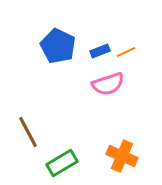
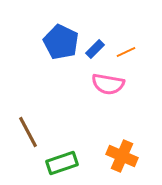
blue pentagon: moved 3 px right, 4 px up
blue rectangle: moved 5 px left, 2 px up; rotated 24 degrees counterclockwise
pink semicircle: rotated 28 degrees clockwise
green rectangle: rotated 12 degrees clockwise
